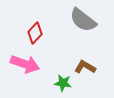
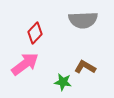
gray semicircle: rotated 40 degrees counterclockwise
pink arrow: rotated 56 degrees counterclockwise
green star: moved 1 px up
